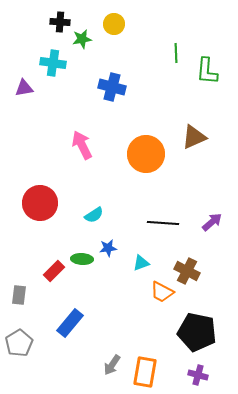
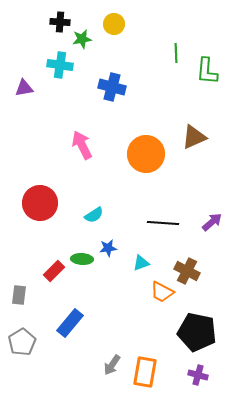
cyan cross: moved 7 px right, 2 px down
gray pentagon: moved 3 px right, 1 px up
